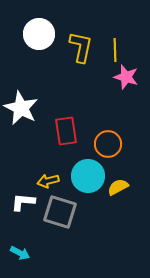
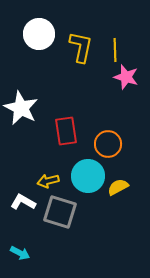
white L-shape: rotated 25 degrees clockwise
